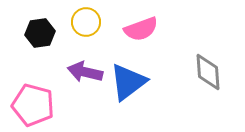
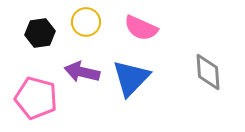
pink semicircle: moved 1 px up; rotated 44 degrees clockwise
purple arrow: moved 3 px left
blue triangle: moved 3 px right, 4 px up; rotated 9 degrees counterclockwise
pink pentagon: moved 3 px right, 7 px up
